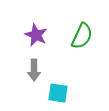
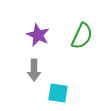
purple star: moved 2 px right
